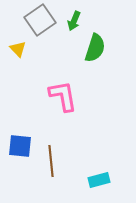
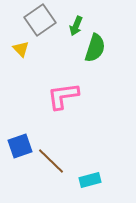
green arrow: moved 2 px right, 5 px down
yellow triangle: moved 3 px right
pink L-shape: rotated 88 degrees counterclockwise
blue square: rotated 25 degrees counterclockwise
brown line: rotated 40 degrees counterclockwise
cyan rectangle: moved 9 px left
